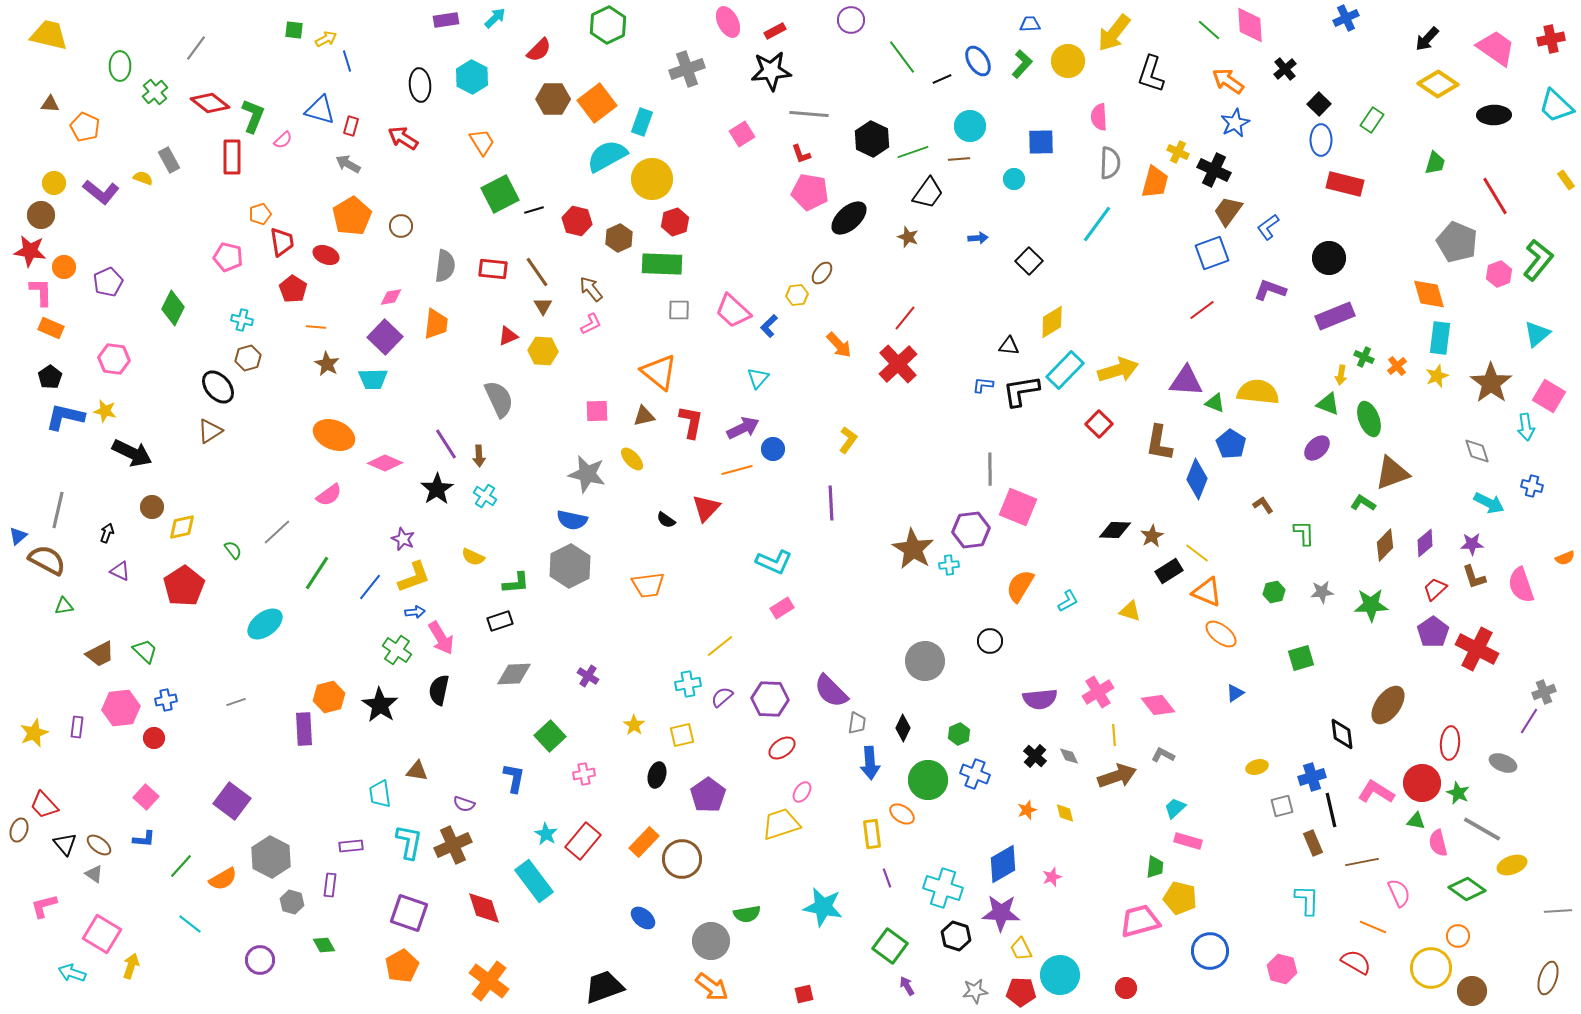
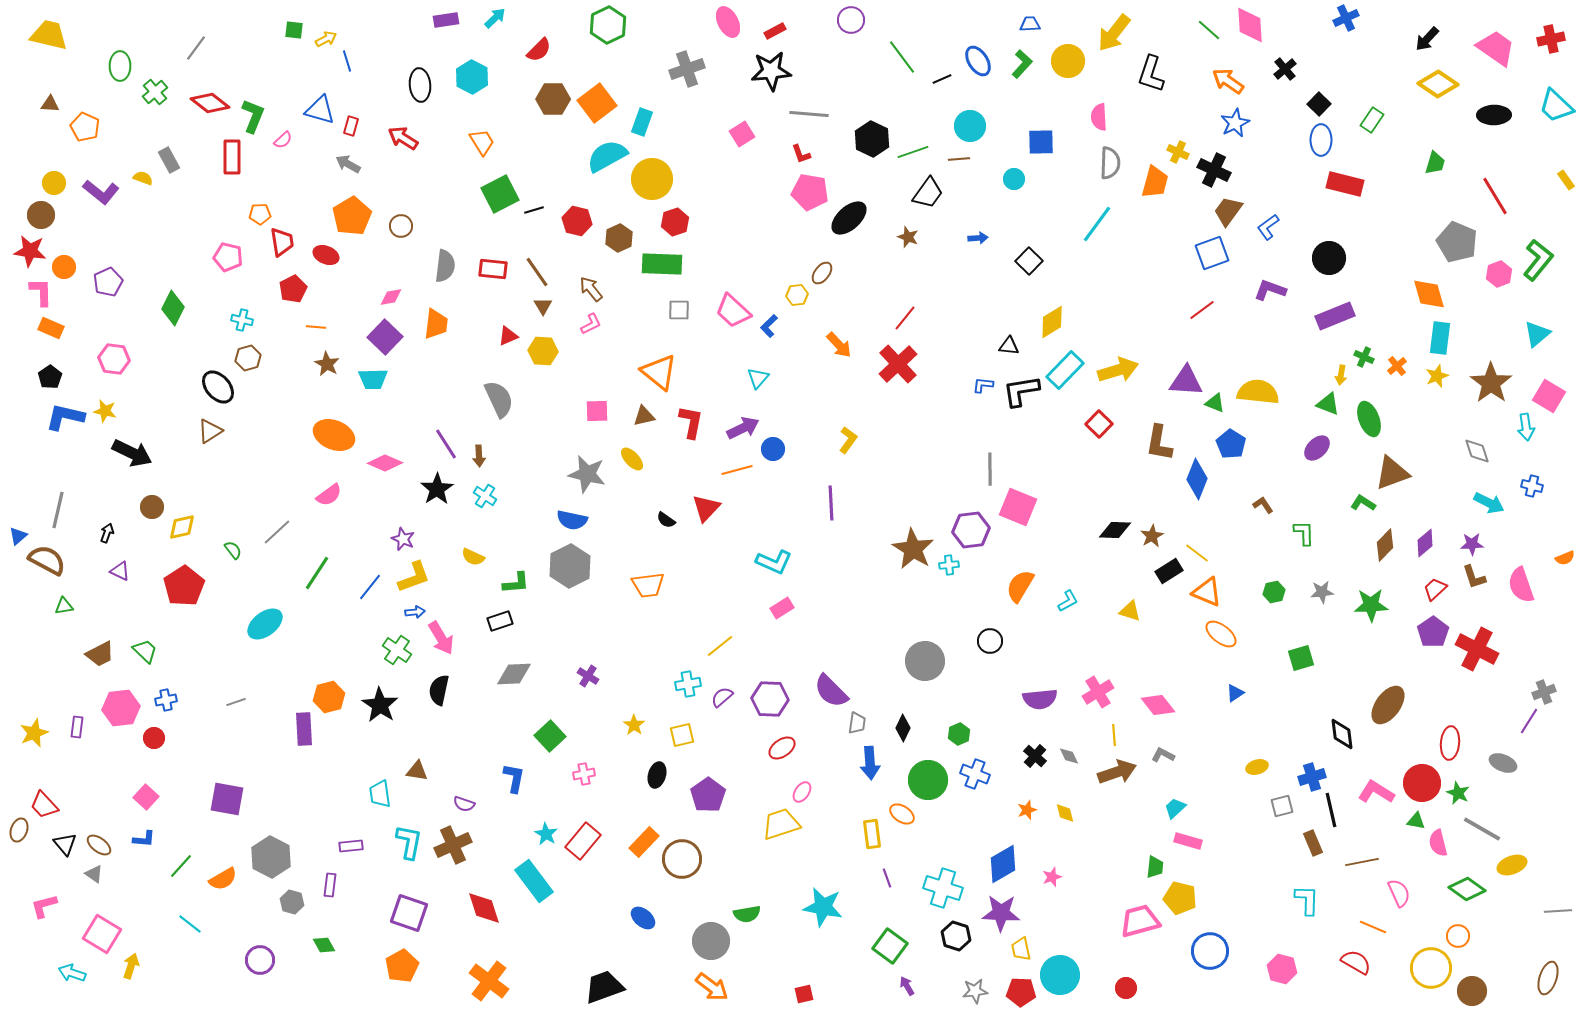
orange pentagon at (260, 214): rotated 15 degrees clockwise
red pentagon at (293, 289): rotated 12 degrees clockwise
brown arrow at (1117, 776): moved 4 px up
purple square at (232, 801): moved 5 px left, 2 px up; rotated 27 degrees counterclockwise
yellow trapezoid at (1021, 949): rotated 15 degrees clockwise
